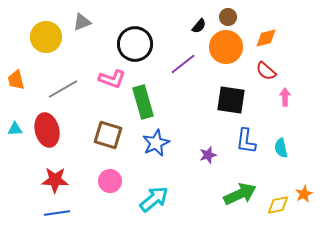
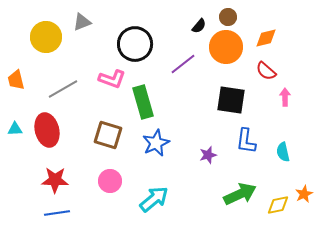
cyan semicircle: moved 2 px right, 4 px down
